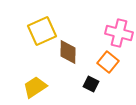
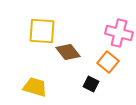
yellow square: rotated 28 degrees clockwise
brown diamond: rotated 40 degrees counterclockwise
yellow trapezoid: rotated 50 degrees clockwise
